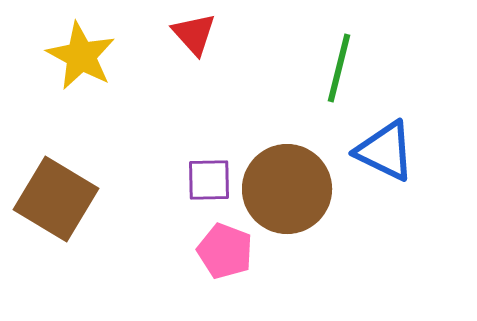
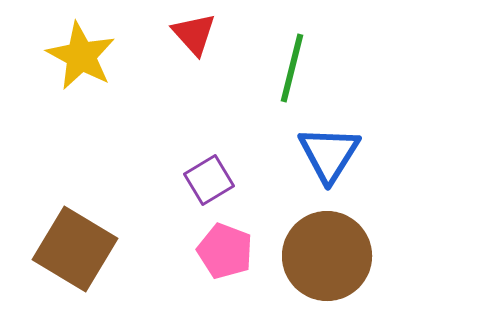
green line: moved 47 px left
blue triangle: moved 56 px left, 3 px down; rotated 36 degrees clockwise
purple square: rotated 30 degrees counterclockwise
brown circle: moved 40 px right, 67 px down
brown square: moved 19 px right, 50 px down
